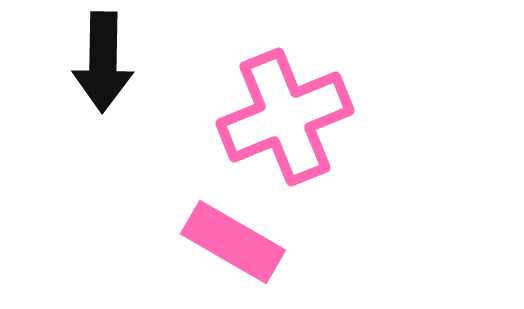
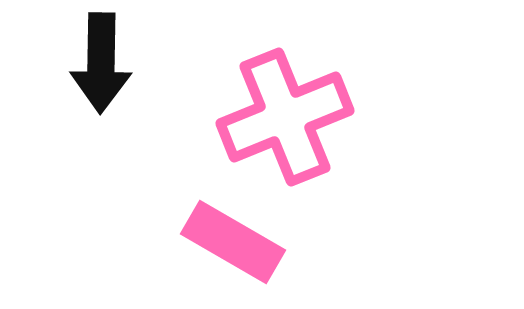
black arrow: moved 2 px left, 1 px down
